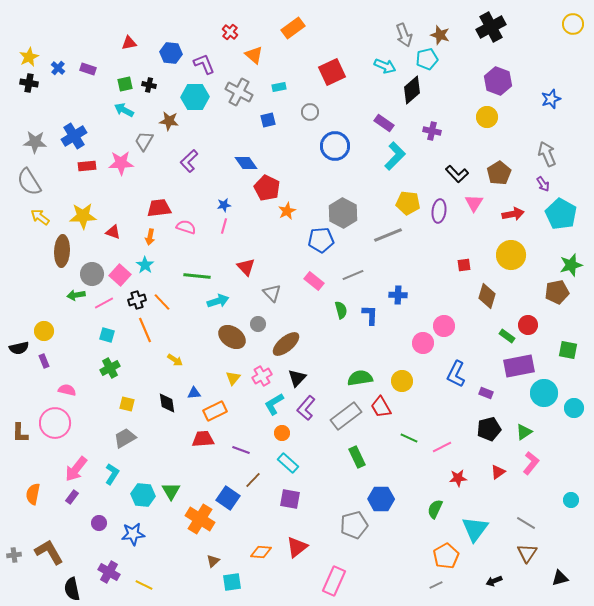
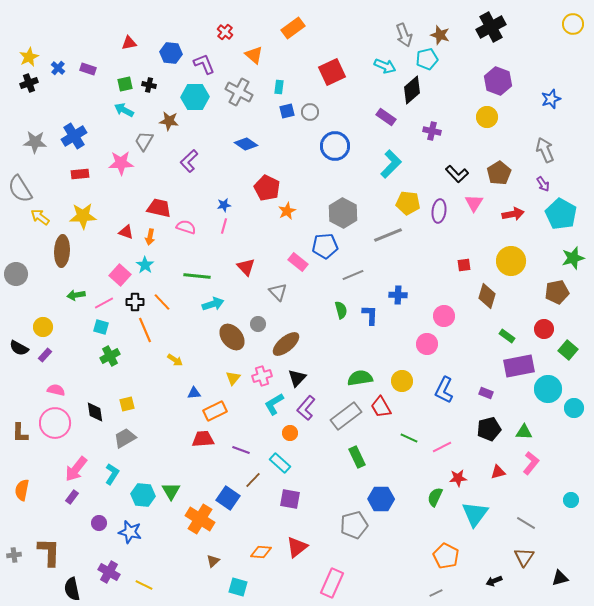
red cross at (230, 32): moved 5 px left
black cross at (29, 83): rotated 30 degrees counterclockwise
cyan rectangle at (279, 87): rotated 72 degrees counterclockwise
blue square at (268, 120): moved 19 px right, 9 px up
purple rectangle at (384, 123): moved 2 px right, 6 px up
gray arrow at (547, 154): moved 2 px left, 4 px up
cyan L-shape at (395, 156): moved 4 px left, 8 px down
blue diamond at (246, 163): moved 19 px up; rotated 20 degrees counterclockwise
red rectangle at (87, 166): moved 7 px left, 8 px down
gray semicircle at (29, 182): moved 9 px left, 7 px down
red trapezoid at (159, 208): rotated 20 degrees clockwise
red triangle at (113, 232): moved 13 px right
blue pentagon at (321, 240): moved 4 px right, 6 px down
yellow circle at (511, 255): moved 6 px down
green star at (571, 265): moved 2 px right, 7 px up
gray circle at (92, 274): moved 76 px left
pink rectangle at (314, 281): moved 16 px left, 19 px up
gray triangle at (272, 293): moved 6 px right, 1 px up
black cross at (137, 300): moved 2 px left, 2 px down; rotated 18 degrees clockwise
cyan arrow at (218, 301): moved 5 px left, 3 px down
red circle at (528, 325): moved 16 px right, 4 px down
pink circle at (444, 326): moved 10 px up
yellow circle at (44, 331): moved 1 px left, 4 px up
cyan square at (107, 335): moved 6 px left, 8 px up
brown ellipse at (232, 337): rotated 16 degrees clockwise
pink circle at (423, 343): moved 4 px right, 1 px down
black semicircle at (19, 348): rotated 42 degrees clockwise
green square at (568, 350): rotated 30 degrees clockwise
purple rectangle at (44, 361): moved 1 px right, 6 px up; rotated 64 degrees clockwise
green cross at (110, 368): moved 12 px up
blue L-shape at (456, 374): moved 12 px left, 16 px down
pink cross at (262, 376): rotated 12 degrees clockwise
pink semicircle at (67, 390): moved 11 px left
cyan circle at (544, 393): moved 4 px right, 4 px up
black diamond at (167, 403): moved 72 px left, 9 px down
yellow square at (127, 404): rotated 28 degrees counterclockwise
green triangle at (524, 432): rotated 36 degrees clockwise
orange circle at (282, 433): moved 8 px right
cyan rectangle at (288, 463): moved 8 px left
red triangle at (498, 472): rotated 21 degrees clockwise
orange semicircle at (33, 494): moved 11 px left, 4 px up
green semicircle at (435, 509): moved 12 px up
cyan triangle at (475, 529): moved 15 px up
blue star at (133, 534): moved 3 px left, 2 px up; rotated 20 degrees clockwise
brown L-shape at (49, 552): rotated 32 degrees clockwise
brown triangle at (527, 553): moved 3 px left, 4 px down
orange pentagon at (446, 556): rotated 15 degrees counterclockwise
pink rectangle at (334, 581): moved 2 px left, 2 px down
cyan square at (232, 582): moved 6 px right, 5 px down; rotated 24 degrees clockwise
gray line at (436, 585): moved 8 px down
